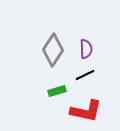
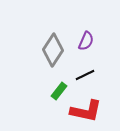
purple semicircle: moved 8 px up; rotated 24 degrees clockwise
green rectangle: moved 2 px right; rotated 36 degrees counterclockwise
